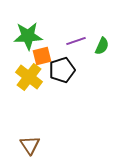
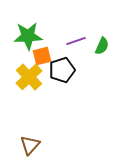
yellow cross: rotated 8 degrees clockwise
brown triangle: rotated 15 degrees clockwise
